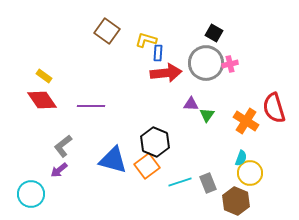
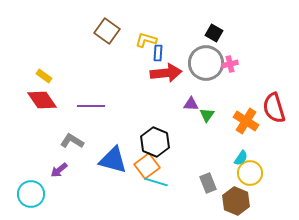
gray L-shape: moved 9 px right, 5 px up; rotated 70 degrees clockwise
cyan semicircle: rotated 14 degrees clockwise
cyan line: moved 24 px left; rotated 35 degrees clockwise
